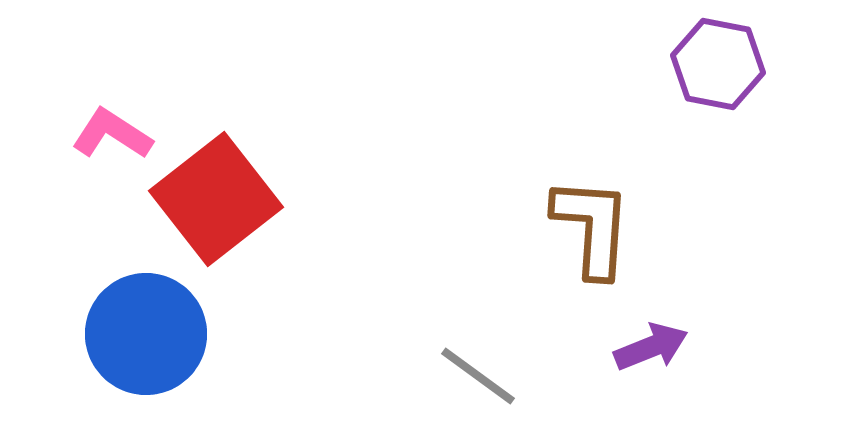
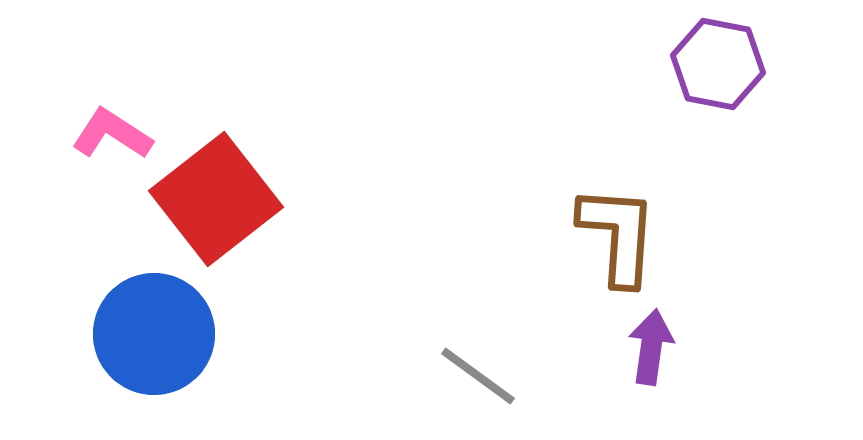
brown L-shape: moved 26 px right, 8 px down
blue circle: moved 8 px right
purple arrow: rotated 60 degrees counterclockwise
